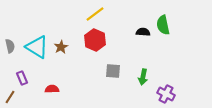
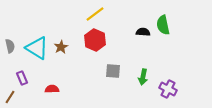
cyan triangle: moved 1 px down
purple cross: moved 2 px right, 5 px up
